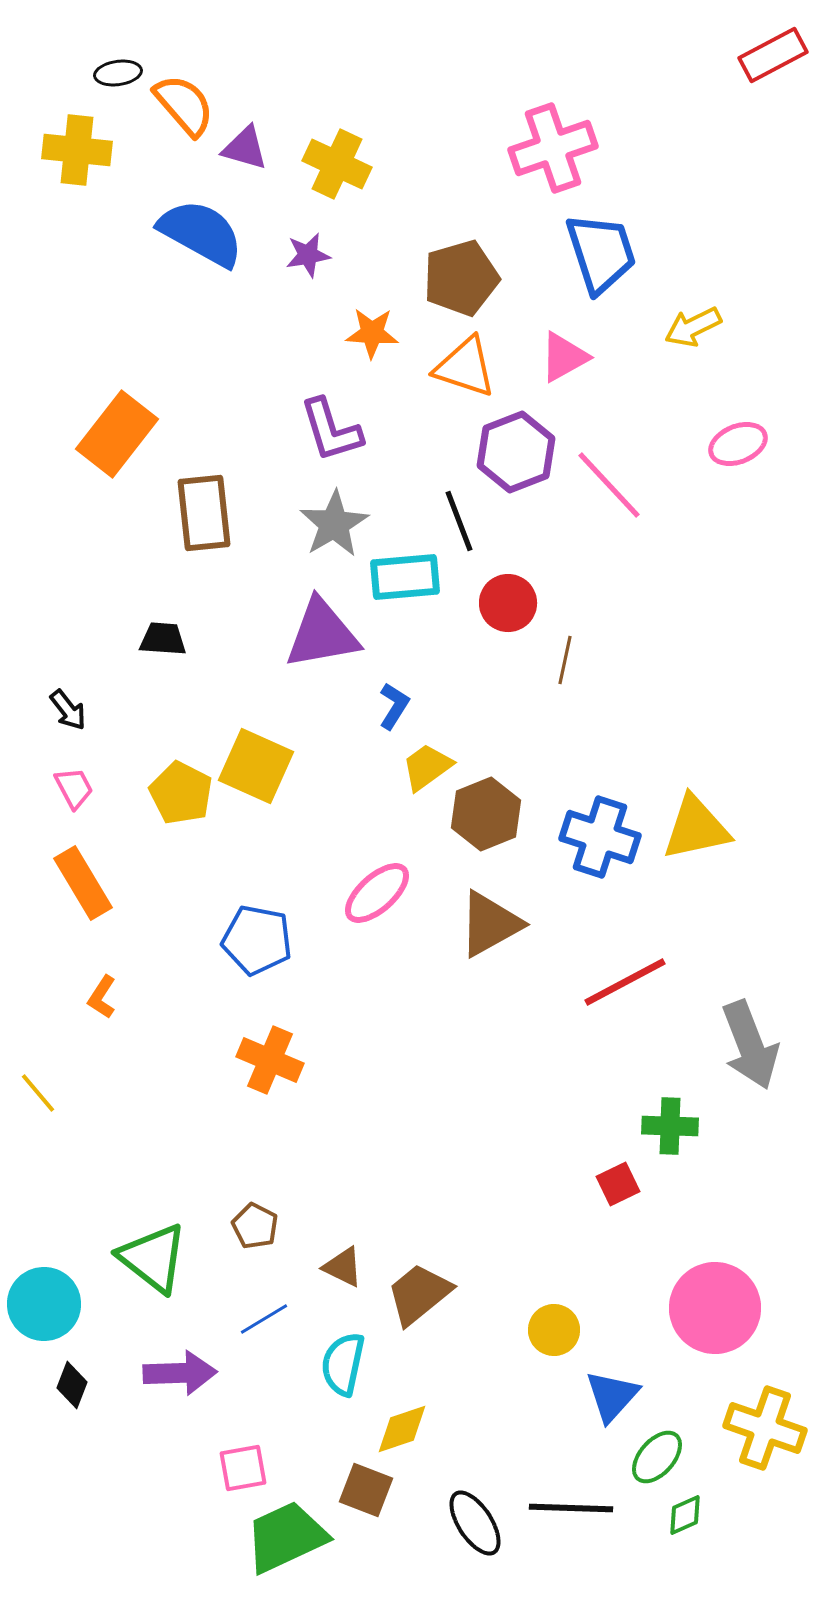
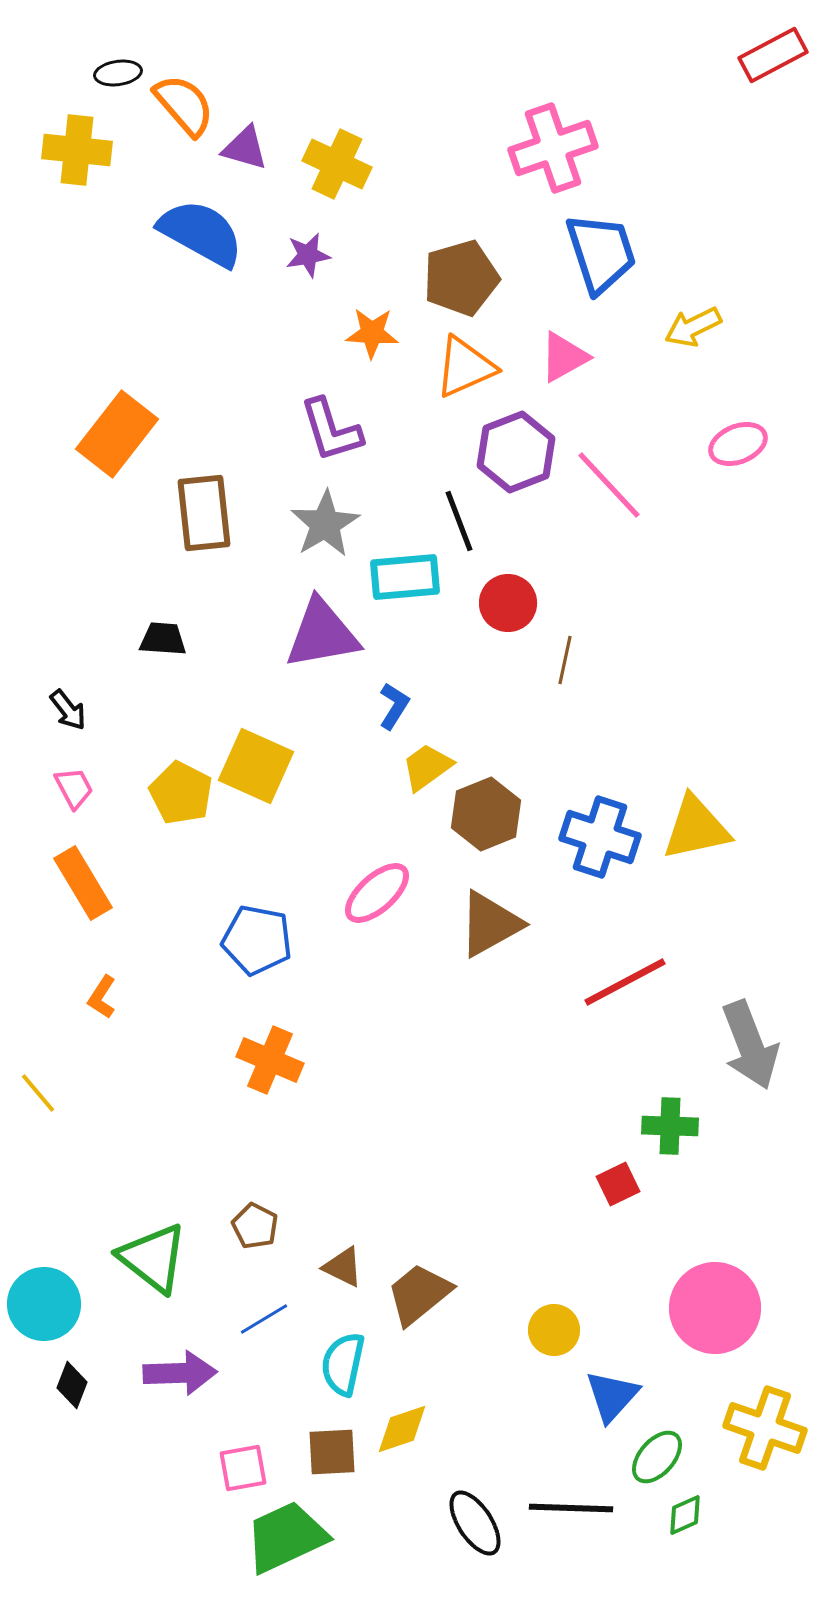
orange triangle at (465, 367): rotated 42 degrees counterclockwise
gray star at (334, 524): moved 9 px left
brown square at (366, 1490): moved 34 px left, 38 px up; rotated 24 degrees counterclockwise
